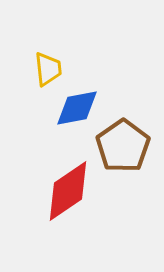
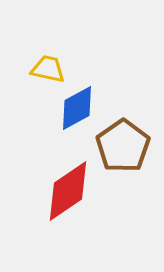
yellow trapezoid: rotated 72 degrees counterclockwise
blue diamond: rotated 18 degrees counterclockwise
